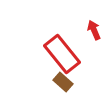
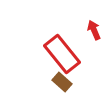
brown rectangle: moved 1 px left
